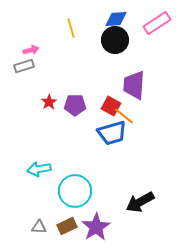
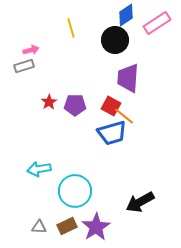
blue diamond: moved 10 px right, 4 px up; rotated 30 degrees counterclockwise
purple trapezoid: moved 6 px left, 7 px up
